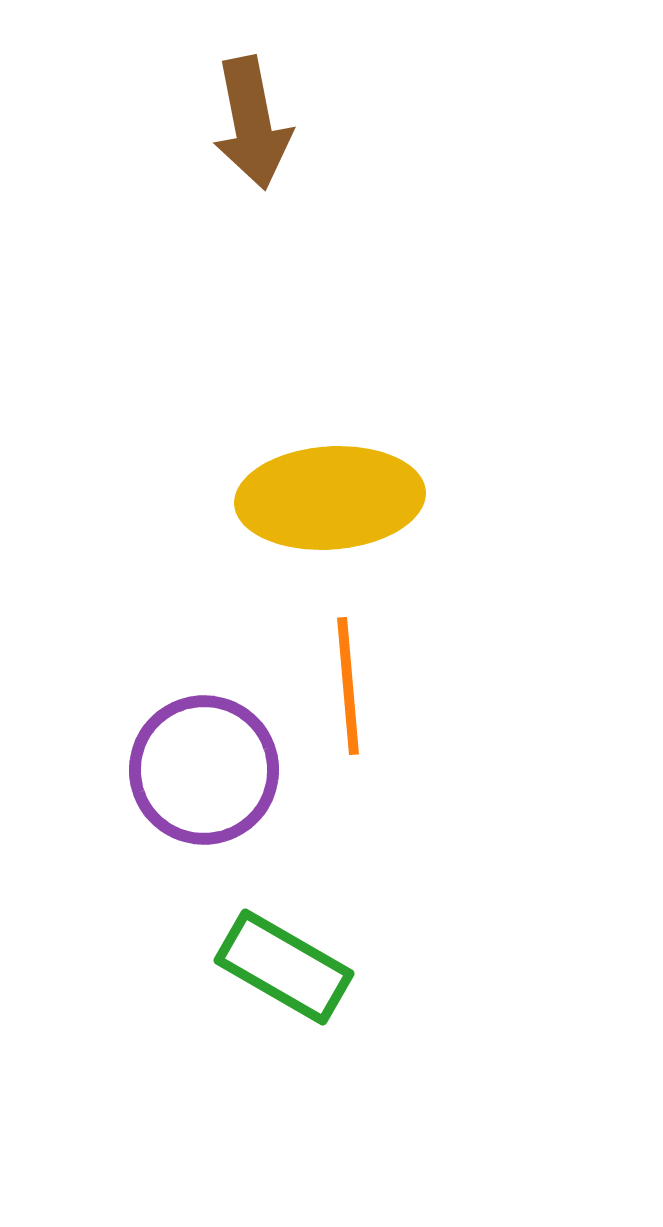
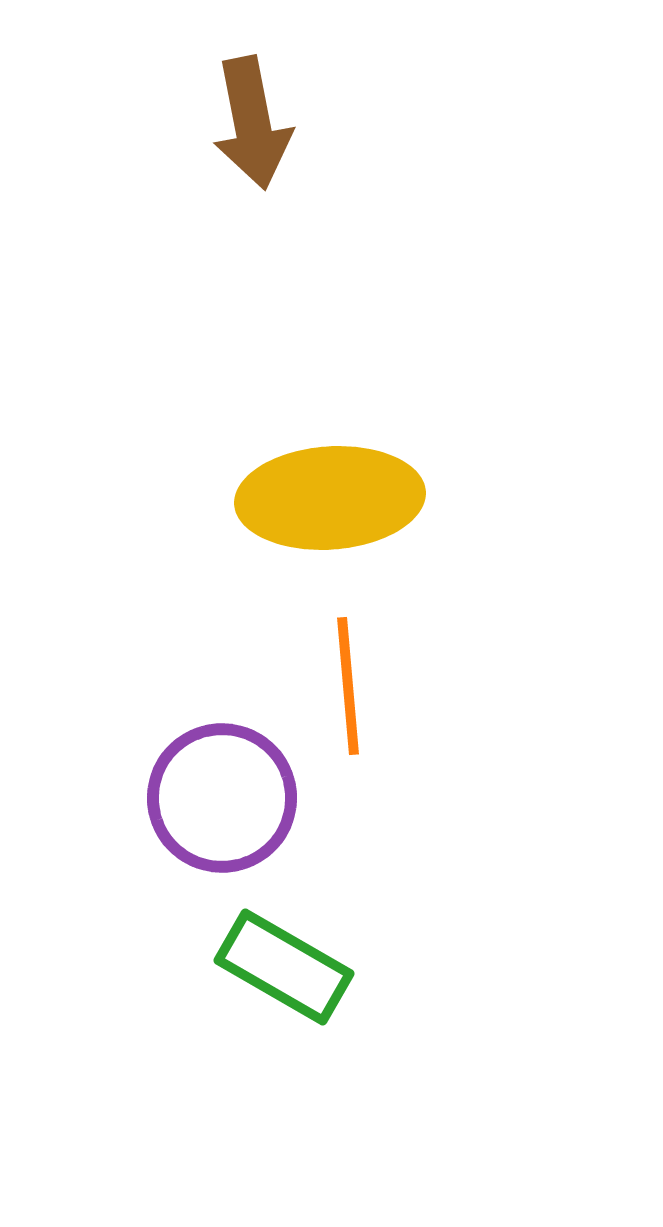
purple circle: moved 18 px right, 28 px down
